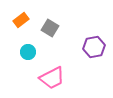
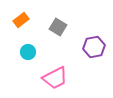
gray square: moved 8 px right, 1 px up
pink trapezoid: moved 3 px right
